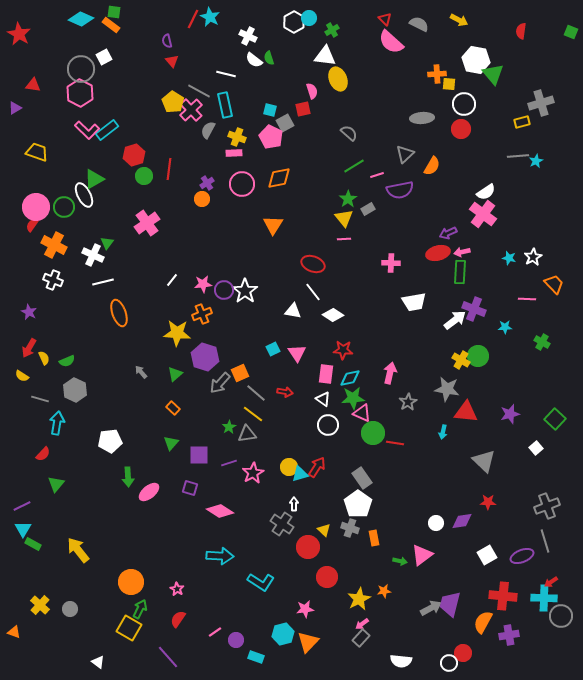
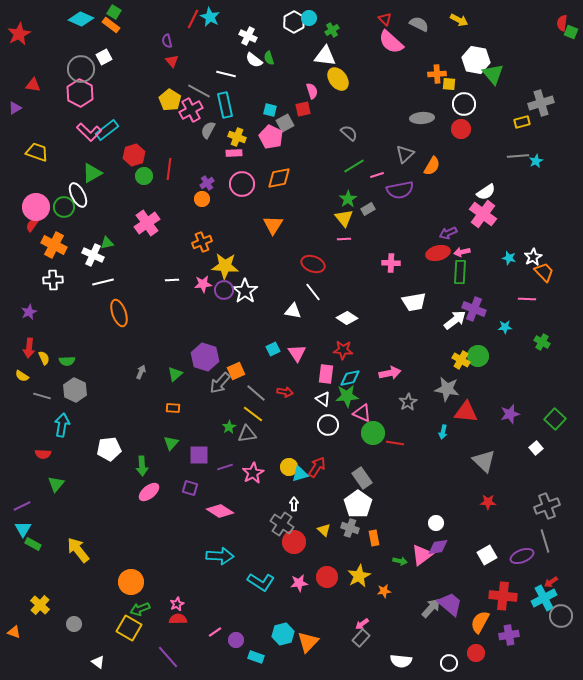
green square at (114, 12): rotated 24 degrees clockwise
red semicircle at (521, 31): moved 41 px right, 8 px up
red star at (19, 34): rotated 15 degrees clockwise
yellow ellipse at (338, 79): rotated 15 degrees counterclockwise
yellow pentagon at (173, 102): moved 3 px left, 2 px up
pink cross at (191, 110): rotated 15 degrees clockwise
pink L-shape at (87, 130): moved 2 px right, 2 px down
green triangle at (94, 179): moved 2 px left, 6 px up
white ellipse at (84, 195): moved 6 px left
green triangle at (107, 243): rotated 40 degrees clockwise
white cross at (53, 280): rotated 24 degrees counterclockwise
white line at (172, 280): rotated 48 degrees clockwise
orange trapezoid at (554, 284): moved 10 px left, 12 px up
purple star at (29, 312): rotated 21 degrees clockwise
orange cross at (202, 314): moved 72 px up
white diamond at (333, 315): moved 14 px right, 3 px down
yellow star at (177, 333): moved 48 px right, 67 px up
red arrow at (29, 348): rotated 24 degrees counterclockwise
green semicircle at (67, 361): rotated 21 degrees clockwise
gray arrow at (141, 372): rotated 64 degrees clockwise
orange square at (240, 373): moved 4 px left, 2 px up
pink arrow at (390, 373): rotated 65 degrees clockwise
green star at (353, 398): moved 6 px left, 2 px up
gray line at (40, 399): moved 2 px right, 3 px up
orange rectangle at (173, 408): rotated 40 degrees counterclockwise
cyan arrow at (57, 423): moved 5 px right, 2 px down
white pentagon at (110, 441): moved 1 px left, 8 px down
red semicircle at (43, 454): rotated 49 degrees clockwise
purple line at (229, 463): moved 4 px left, 4 px down
green arrow at (128, 477): moved 14 px right, 11 px up
purple diamond at (462, 521): moved 24 px left, 26 px down
red circle at (308, 547): moved 14 px left, 5 px up
pink star at (177, 589): moved 15 px down; rotated 16 degrees clockwise
cyan cross at (544, 598): rotated 30 degrees counterclockwise
yellow star at (359, 599): moved 23 px up
purple trapezoid at (450, 604): rotated 116 degrees clockwise
gray arrow at (431, 608): rotated 20 degrees counterclockwise
gray circle at (70, 609): moved 4 px right, 15 px down
green arrow at (140, 609): rotated 138 degrees counterclockwise
pink star at (305, 609): moved 6 px left, 26 px up
red semicircle at (178, 619): rotated 54 degrees clockwise
orange semicircle at (483, 622): moved 3 px left
red circle at (463, 653): moved 13 px right
